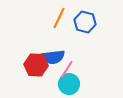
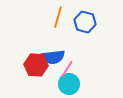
orange line: moved 1 px left, 1 px up; rotated 10 degrees counterclockwise
